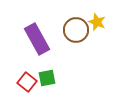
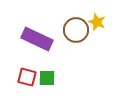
purple rectangle: rotated 36 degrees counterclockwise
green square: rotated 12 degrees clockwise
red square: moved 5 px up; rotated 24 degrees counterclockwise
